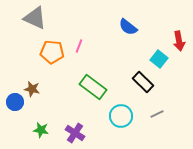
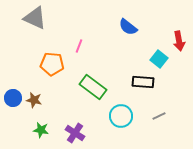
orange pentagon: moved 12 px down
black rectangle: rotated 40 degrees counterclockwise
brown star: moved 2 px right, 11 px down
blue circle: moved 2 px left, 4 px up
gray line: moved 2 px right, 2 px down
